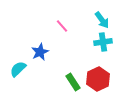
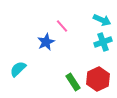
cyan arrow: rotated 30 degrees counterclockwise
cyan cross: rotated 12 degrees counterclockwise
blue star: moved 6 px right, 10 px up
